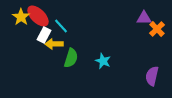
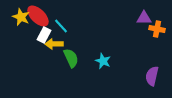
yellow star: rotated 12 degrees counterclockwise
orange cross: rotated 35 degrees counterclockwise
green semicircle: rotated 42 degrees counterclockwise
